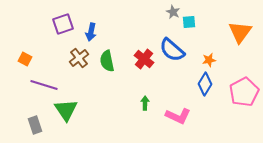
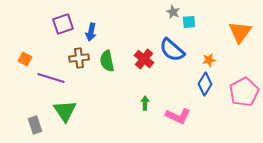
brown cross: rotated 30 degrees clockwise
purple line: moved 7 px right, 7 px up
green triangle: moved 1 px left, 1 px down
